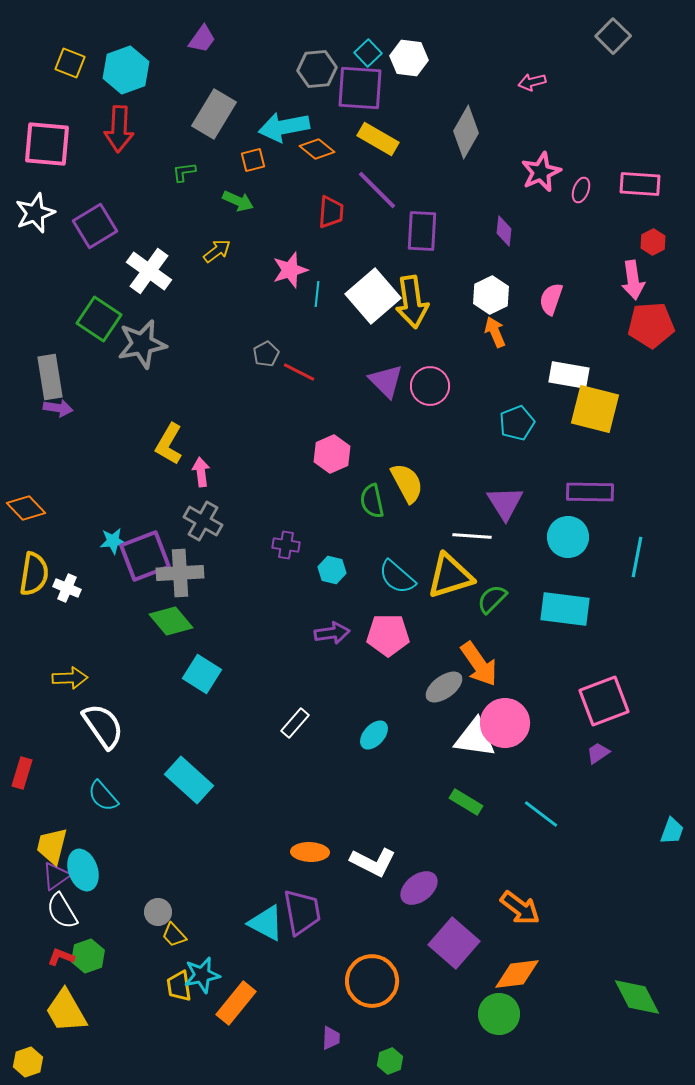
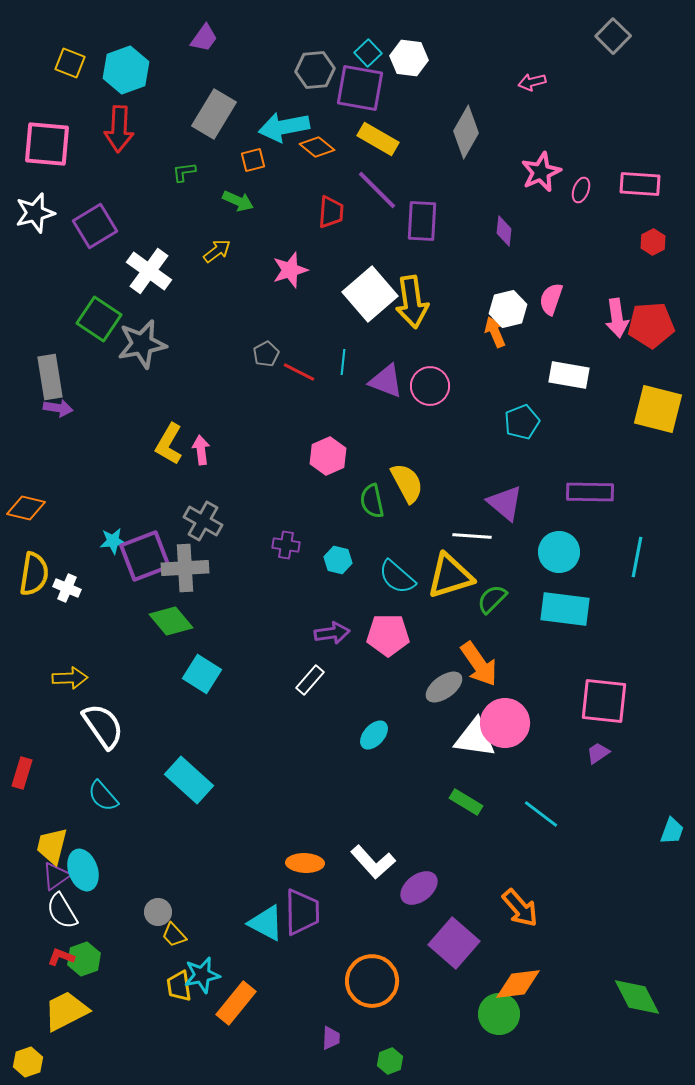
purple trapezoid at (202, 39): moved 2 px right, 1 px up
gray hexagon at (317, 69): moved 2 px left, 1 px down
purple square at (360, 88): rotated 6 degrees clockwise
orange diamond at (317, 149): moved 2 px up
white star at (35, 213): rotated 6 degrees clockwise
purple rectangle at (422, 231): moved 10 px up
pink arrow at (633, 280): moved 16 px left, 38 px down
cyan line at (317, 294): moved 26 px right, 68 px down
white hexagon at (491, 295): moved 17 px right, 14 px down; rotated 12 degrees clockwise
white square at (373, 296): moved 3 px left, 2 px up
purple triangle at (386, 381): rotated 24 degrees counterclockwise
yellow square at (595, 409): moved 63 px right
cyan pentagon at (517, 423): moved 5 px right, 1 px up
pink hexagon at (332, 454): moved 4 px left, 2 px down
pink arrow at (201, 472): moved 22 px up
purple triangle at (505, 503): rotated 18 degrees counterclockwise
orange diamond at (26, 508): rotated 33 degrees counterclockwise
cyan circle at (568, 537): moved 9 px left, 15 px down
cyan hexagon at (332, 570): moved 6 px right, 10 px up
gray cross at (180, 573): moved 5 px right, 5 px up
pink square at (604, 701): rotated 27 degrees clockwise
white rectangle at (295, 723): moved 15 px right, 43 px up
orange ellipse at (310, 852): moved 5 px left, 11 px down
white L-shape at (373, 862): rotated 21 degrees clockwise
orange arrow at (520, 908): rotated 12 degrees clockwise
purple trapezoid at (302, 912): rotated 9 degrees clockwise
green hexagon at (88, 956): moved 4 px left, 3 px down
orange diamond at (517, 974): moved 1 px right, 10 px down
yellow trapezoid at (66, 1011): rotated 93 degrees clockwise
